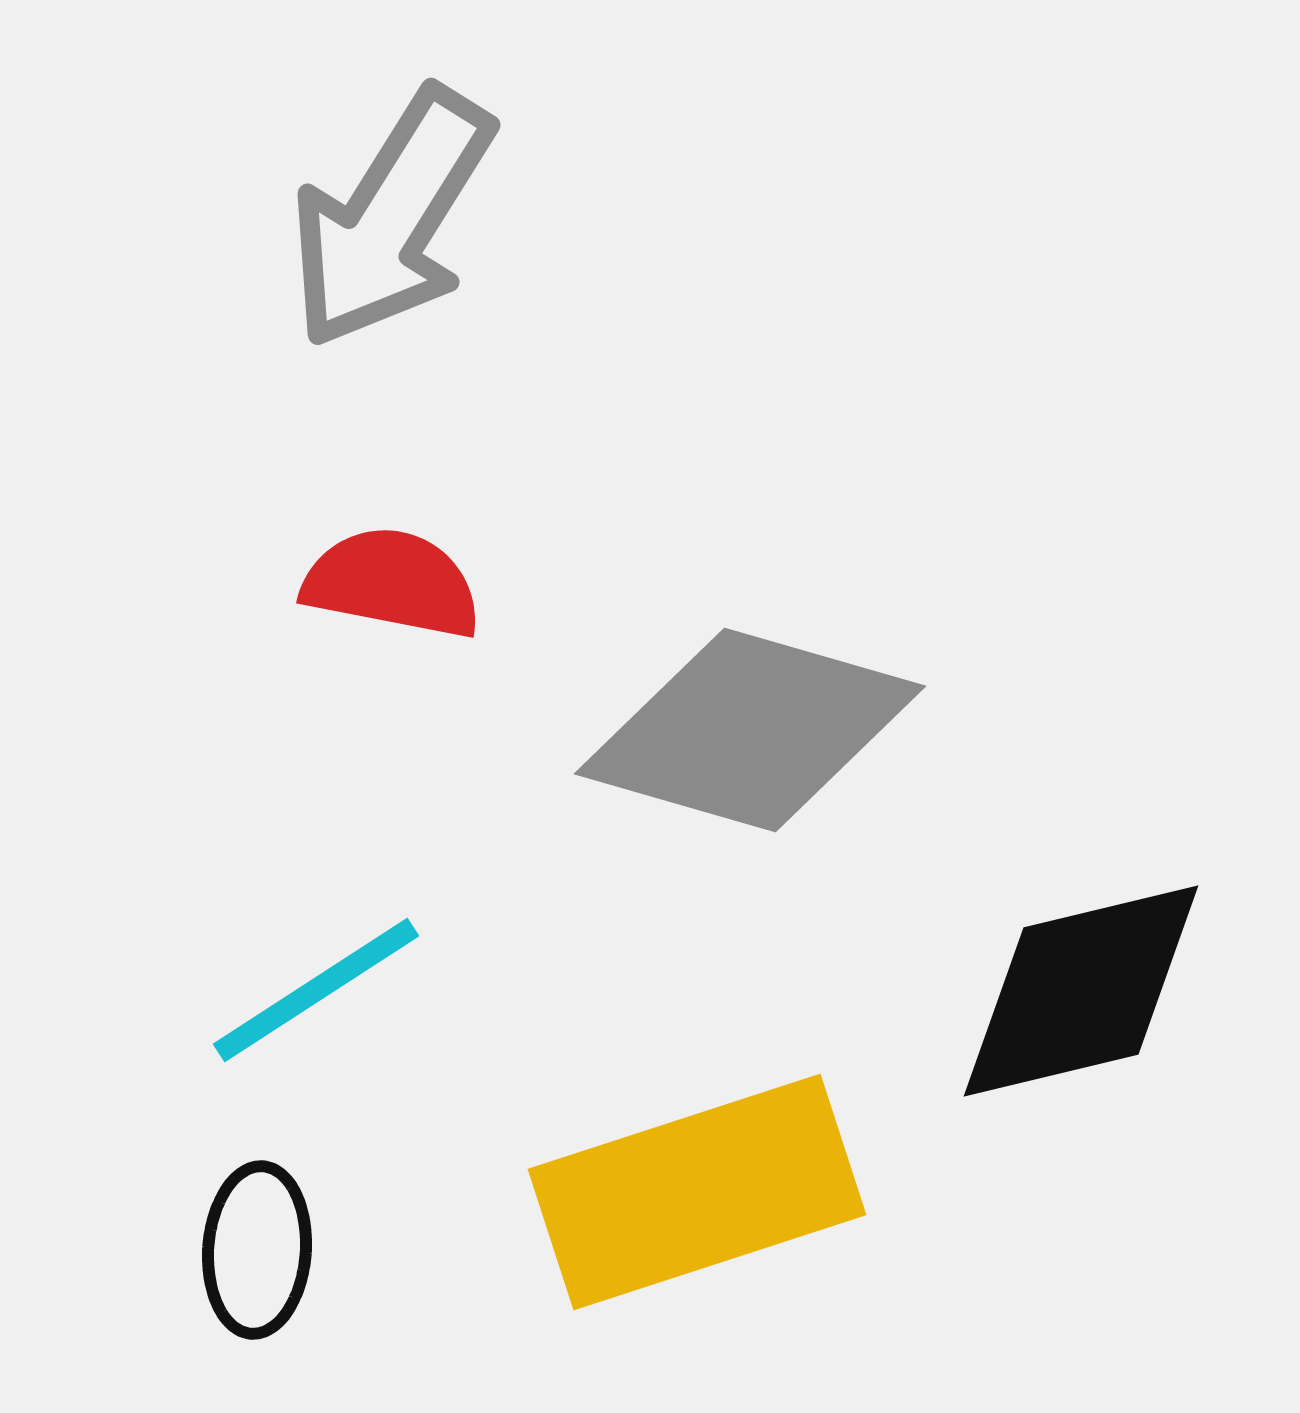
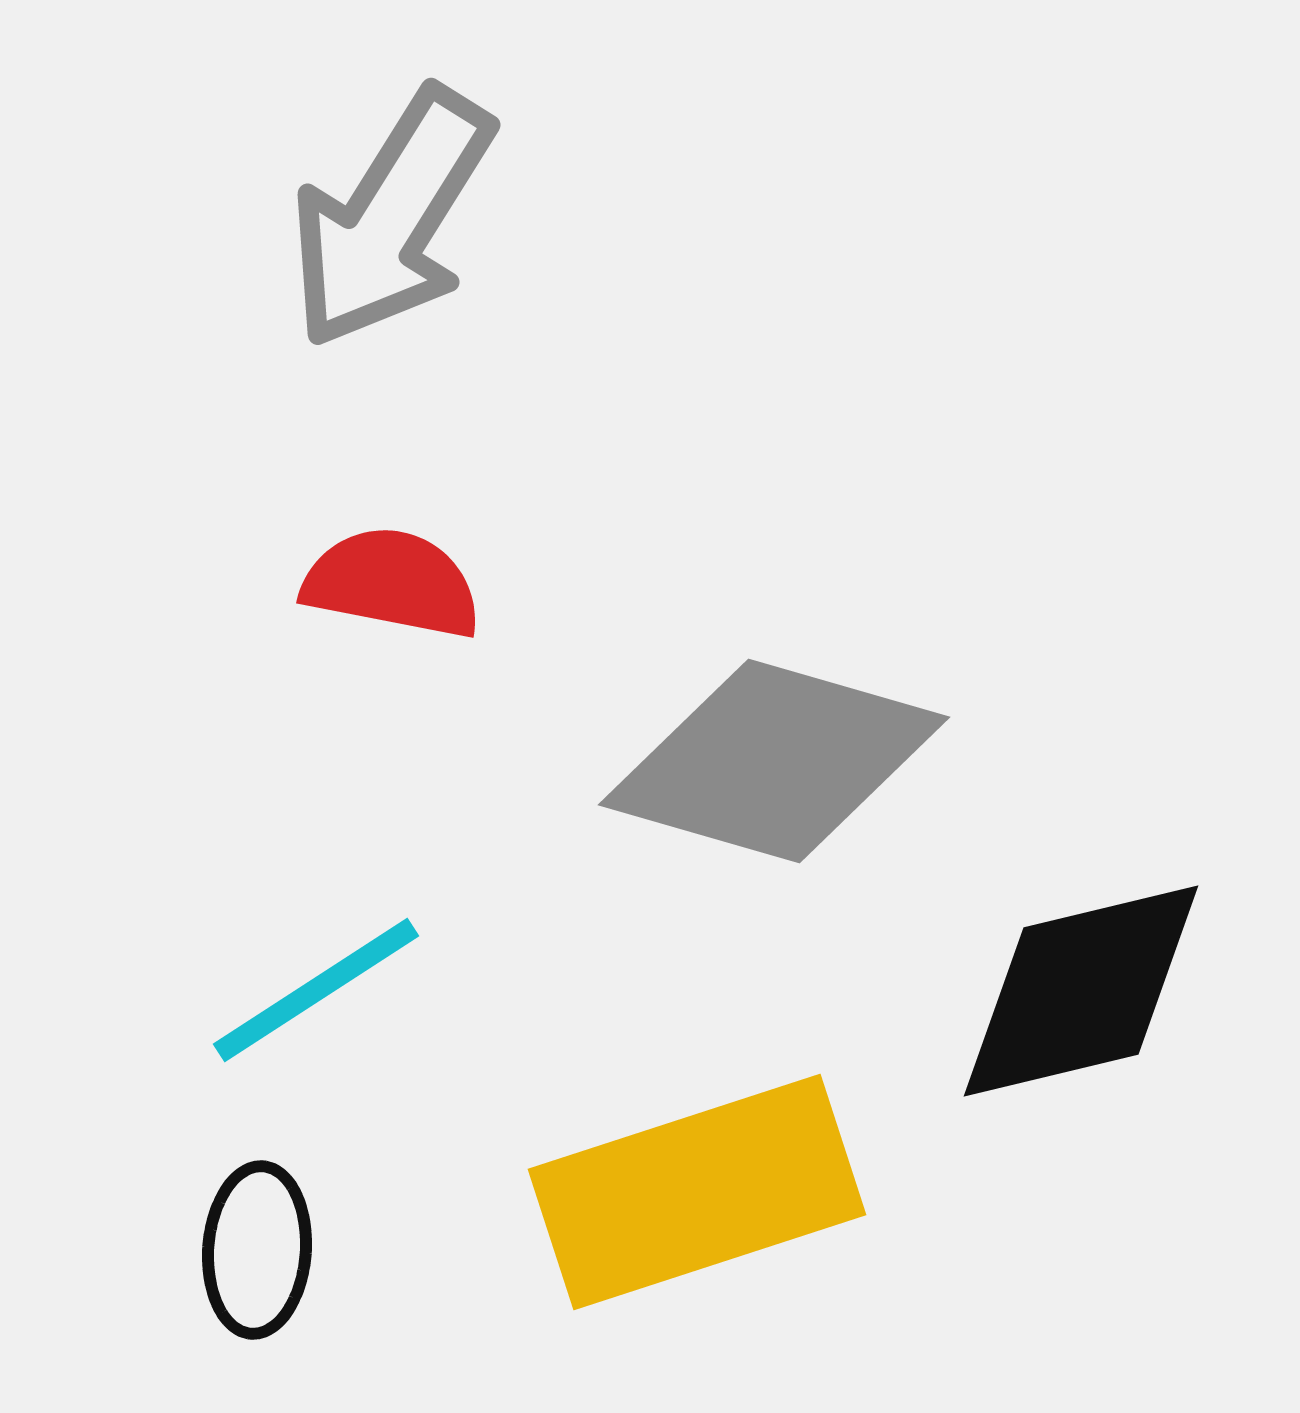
gray diamond: moved 24 px right, 31 px down
